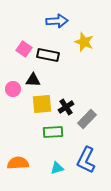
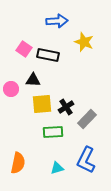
pink circle: moved 2 px left
orange semicircle: rotated 105 degrees clockwise
